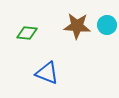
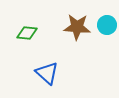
brown star: moved 1 px down
blue triangle: rotated 20 degrees clockwise
